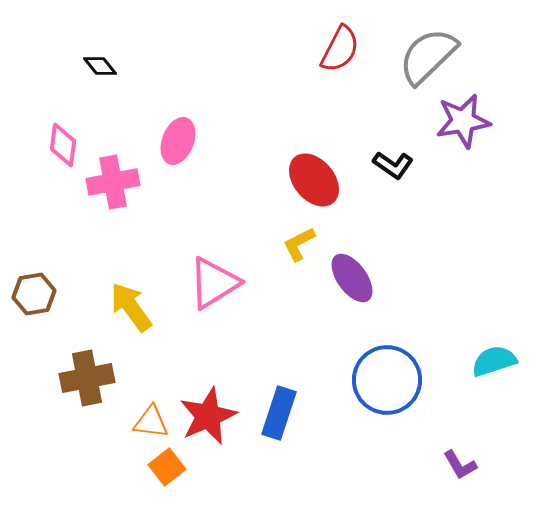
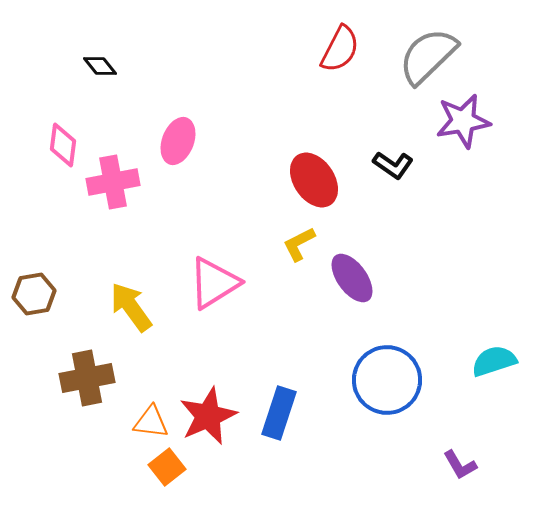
red ellipse: rotated 6 degrees clockwise
